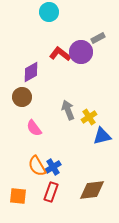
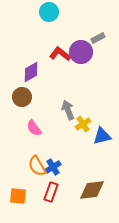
yellow cross: moved 6 px left, 7 px down
